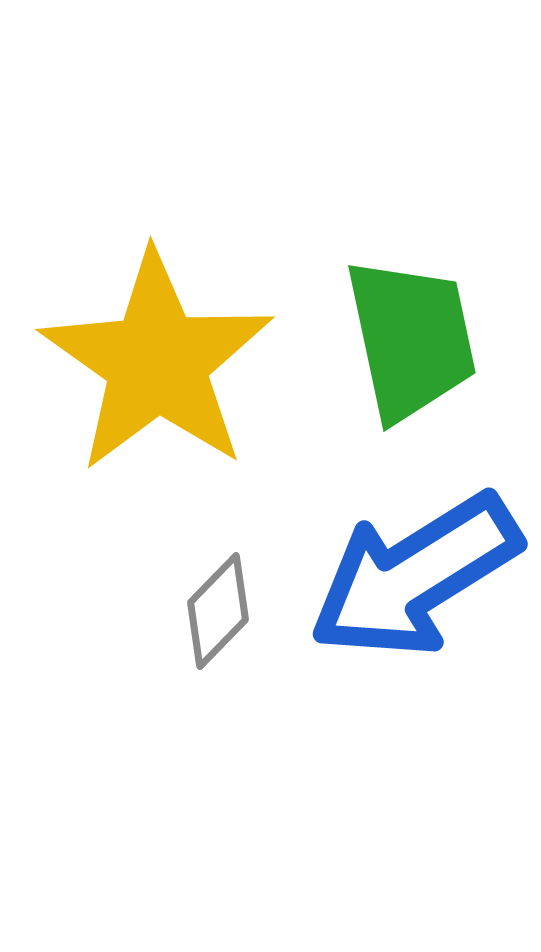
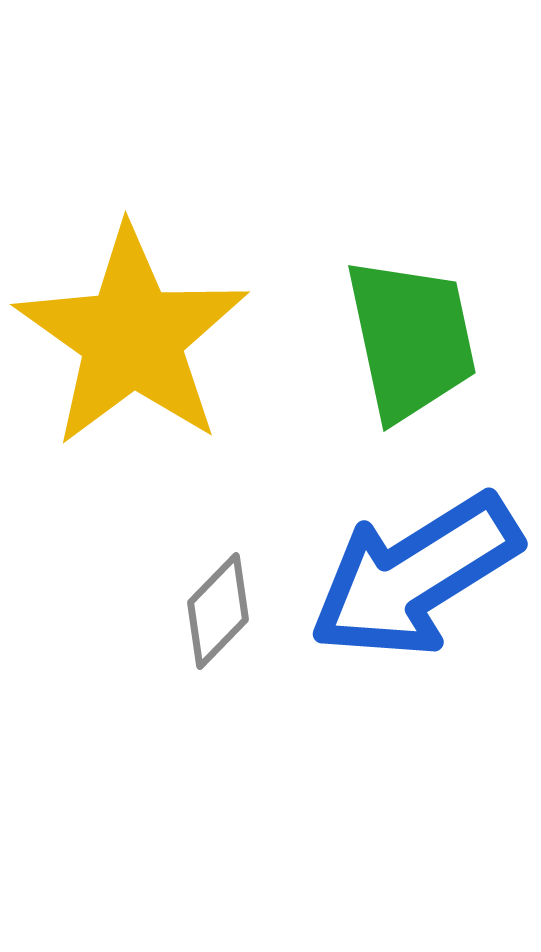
yellow star: moved 25 px left, 25 px up
